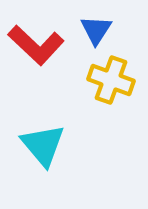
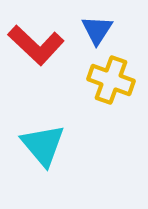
blue triangle: moved 1 px right
